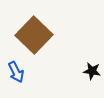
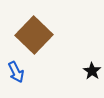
black star: rotated 24 degrees clockwise
